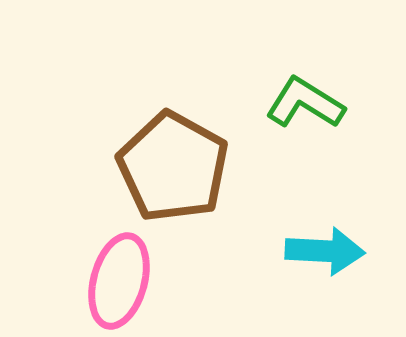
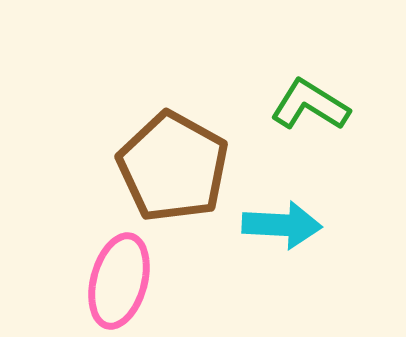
green L-shape: moved 5 px right, 2 px down
cyan arrow: moved 43 px left, 26 px up
